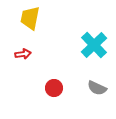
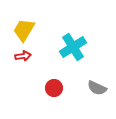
yellow trapezoid: moved 6 px left, 12 px down; rotated 20 degrees clockwise
cyan cross: moved 21 px left, 2 px down; rotated 12 degrees clockwise
red arrow: moved 2 px down
